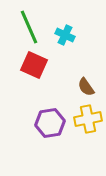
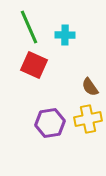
cyan cross: rotated 24 degrees counterclockwise
brown semicircle: moved 4 px right
